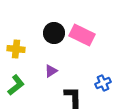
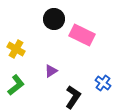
black circle: moved 14 px up
yellow cross: rotated 24 degrees clockwise
blue cross: rotated 28 degrees counterclockwise
black L-shape: rotated 35 degrees clockwise
